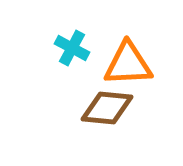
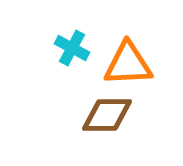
brown diamond: moved 7 px down; rotated 6 degrees counterclockwise
